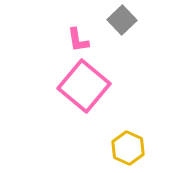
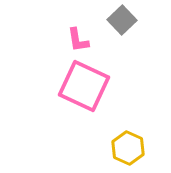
pink square: rotated 15 degrees counterclockwise
